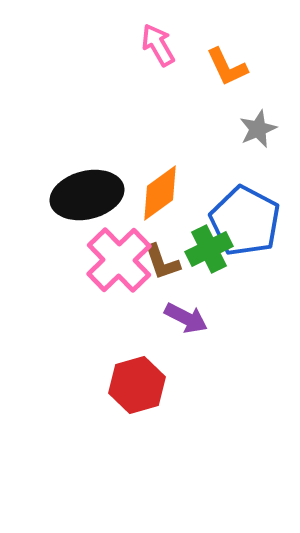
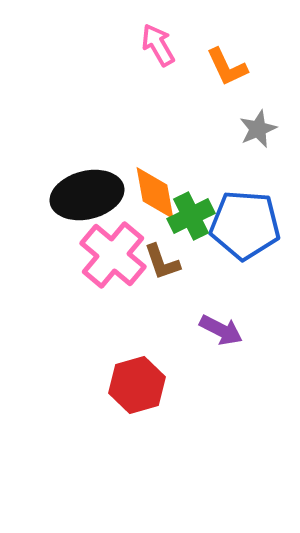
orange diamond: moved 5 px left; rotated 64 degrees counterclockwise
blue pentagon: moved 4 px down; rotated 24 degrees counterclockwise
green cross: moved 18 px left, 33 px up
pink cross: moved 6 px left, 5 px up; rotated 6 degrees counterclockwise
purple arrow: moved 35 px right, 12 px down
